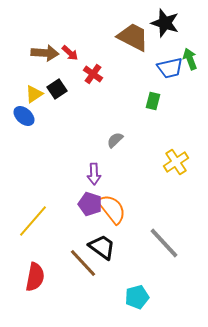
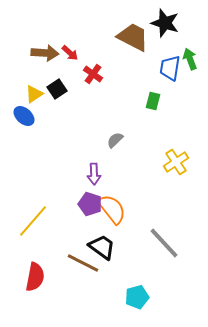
blue trapezoid: rotated 112 degrees clockwise
brown line: rotated 20 degrees counterclockwise
